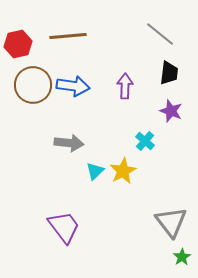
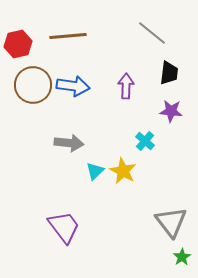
gray line: moved 8 px left, 1 px up
purple arrow: moved 1 px right
purple star: rotated 15 degrees counterclockwise
yellow star: rotated 16 degrees counterclockwise
